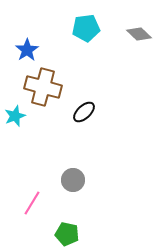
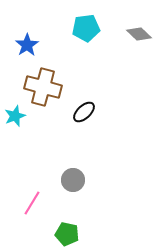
blue star: moved 5 px up
